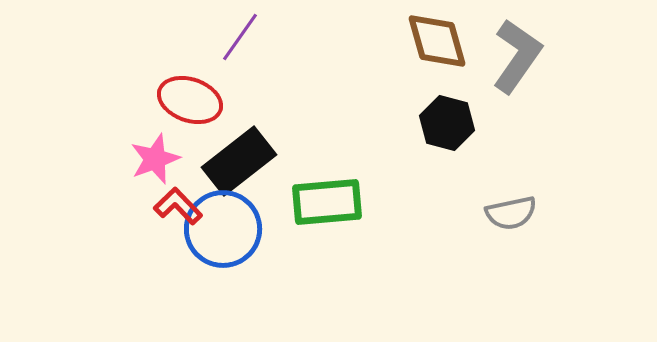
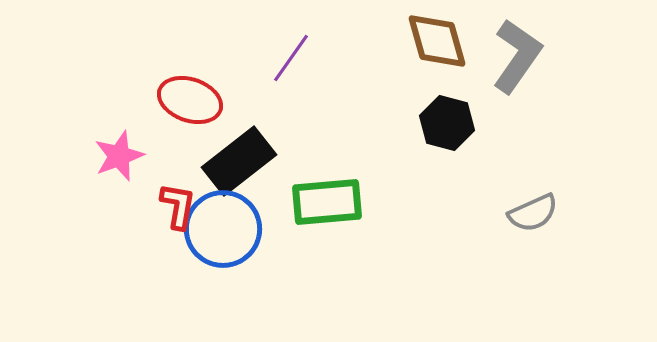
purple line: moved 51 px right, 21 px down
pink star: moved 36 px left, 3 px up
red L-shape: rotated 54 degrees clockwise
gray semicircle: moved 22 px right; rotated 12 degrees counterclockwise
